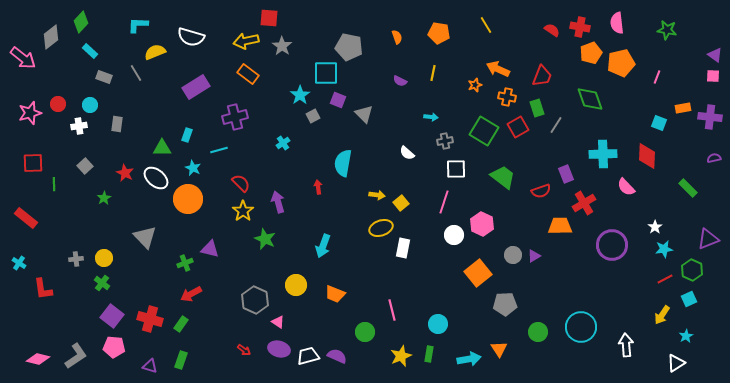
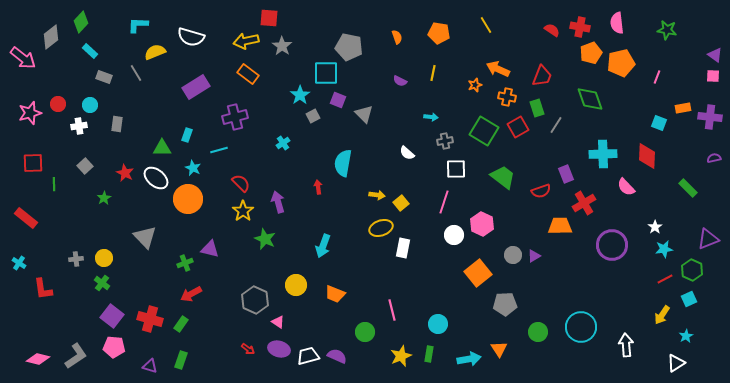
red arrow at (244, 350): moved 4 px right, 1 px up
